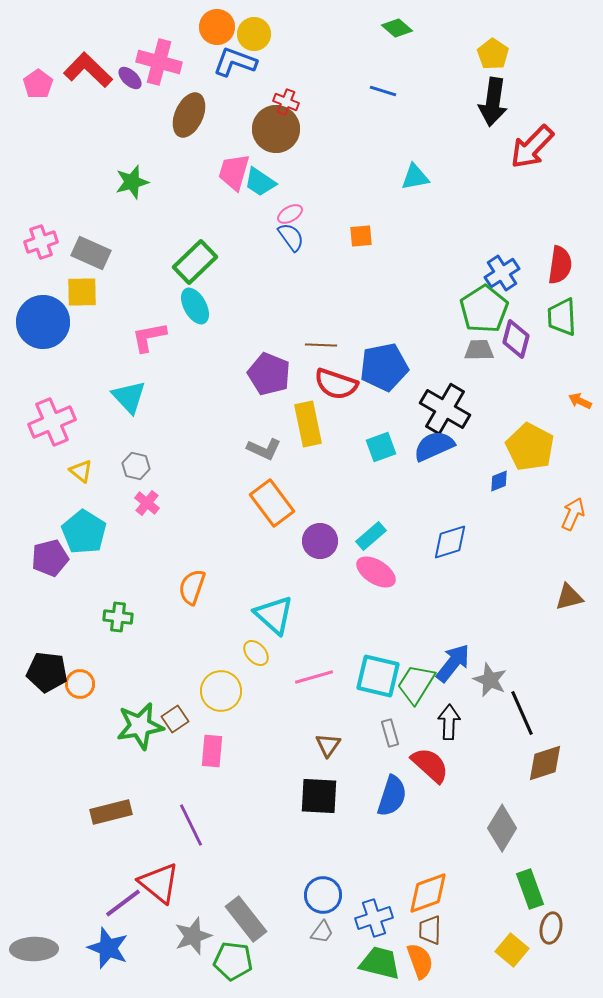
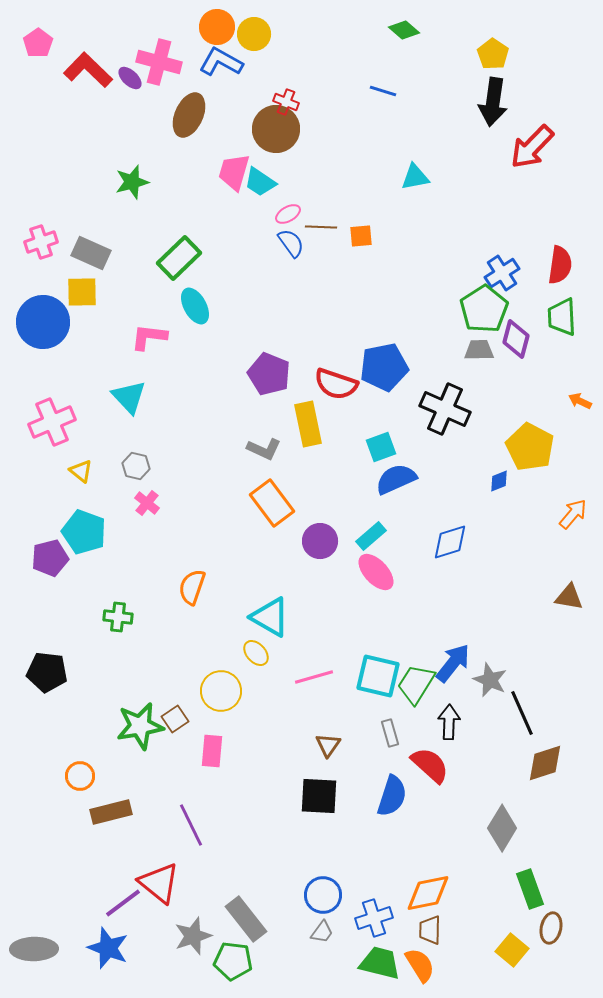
green diamond at (397, 28): moved 7 px right, 2 px down
blue L-shape at (235, 62): moved 14 px left; rotated 9 degrees clockwise
pink pentagon at (38, 84): moved 41 px up
pink ellipse at (290, 214): moved 2 px left
blue semicircle at (291, 237): moved 6 px down
green rectangle at (195, 262): moved 16 px left, 4 px up
pink L-shape at (149, 337): rotated 18 degrees clockwise
brown line at (321, 345): moved 118 px up
black cross at (445, 409): rotated 6 degrees counterclockwise
blue semicircle at (434, 446): moved 38 px left, 33 px down
orange arrow at (573, 514): rotated 16 degrees clockwise
cyan pentagon at (84, 532): rotated 12 degrees counterclockwise
pink ellipse at (376, 572): rotated 15 degrees clockwise
brown triangle at (569, 597): rotated 24 degrees clockwise
cyan triangle at (274, 615): moved 4 px left, 2 px down; rotated 12 degrees counterclockwise
orange circle at (80, 684): moved 92 px down
orange diamond at (428, 893): rotated 9 degrees clockwise
orange semicircle at (420, 961): moved 4 px down; rotated 12 degrees counterclockwise
